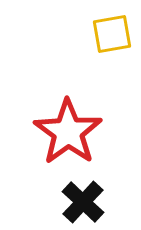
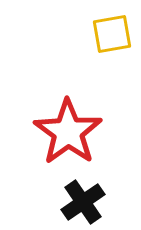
black cross: rotated 12 degrees clockwise
